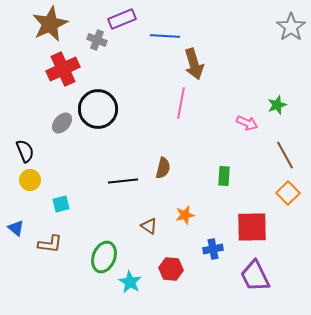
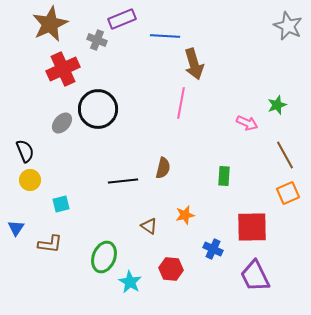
gray star: moved 3 px left, 1 px up; rotated 12 degrees counterclockwise
orange square: rotated 20 degrees clockwise
blue triangle: rotated 24 degrees clockwise
blue cross: rotated 36 degrees clockwise
